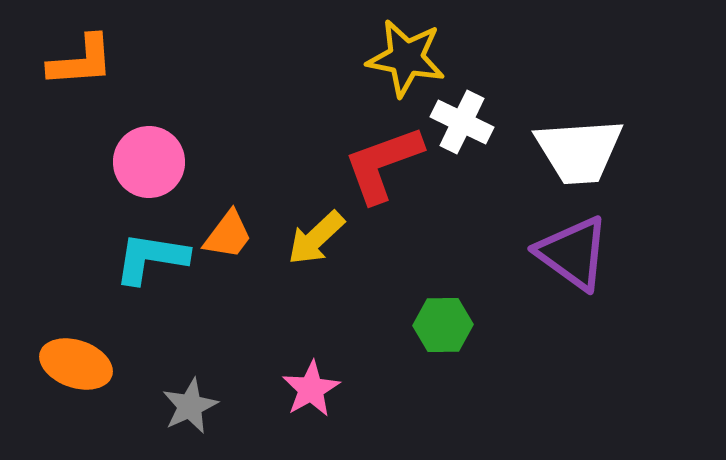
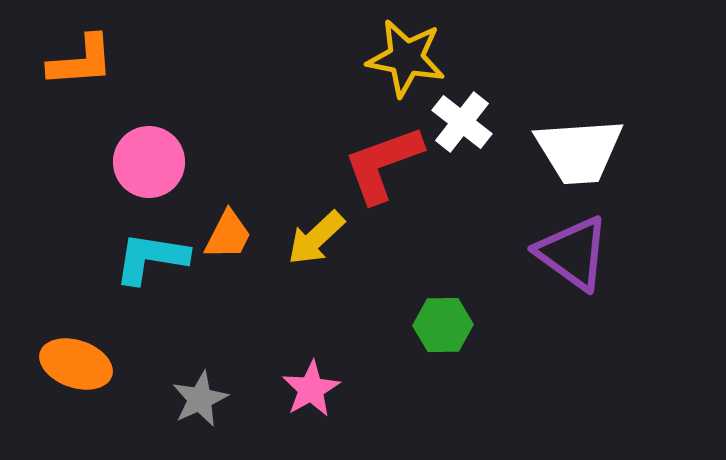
white cross: rotated 12 degrees clockwise
orange trapezoid: rotated 10 degrees counterclockwise
gray star: moved 10 px right, 7 px up
